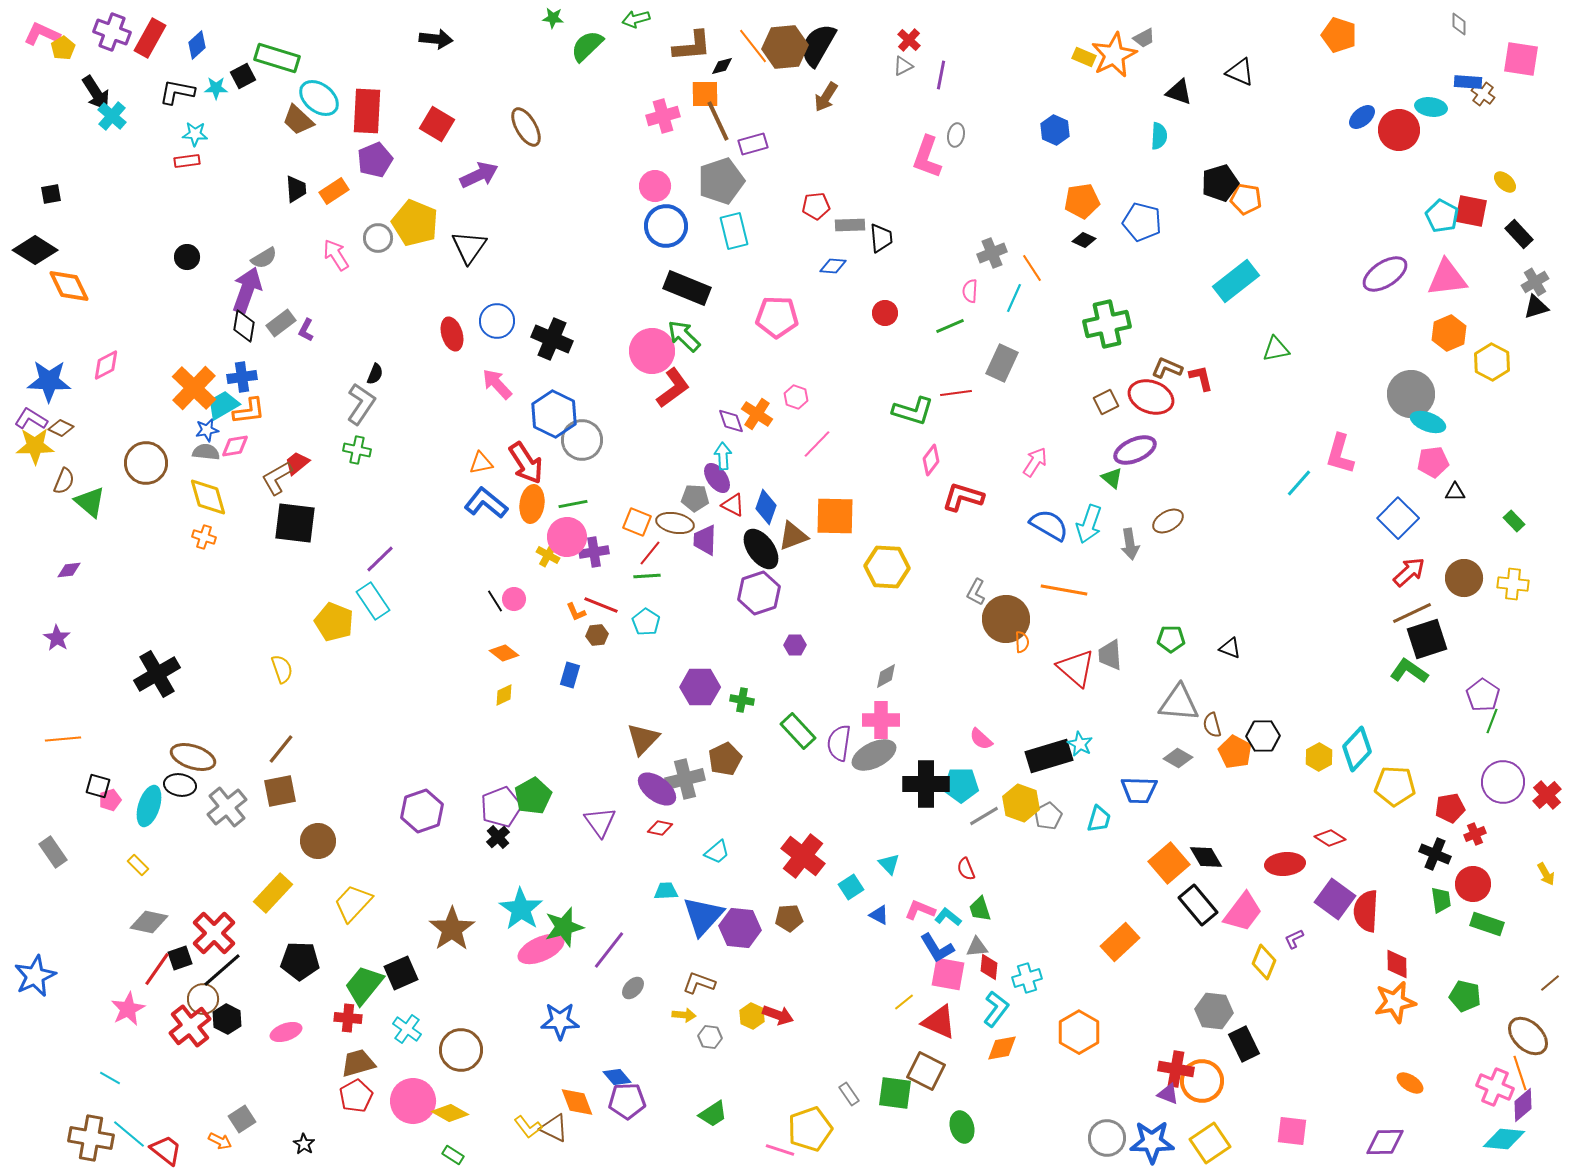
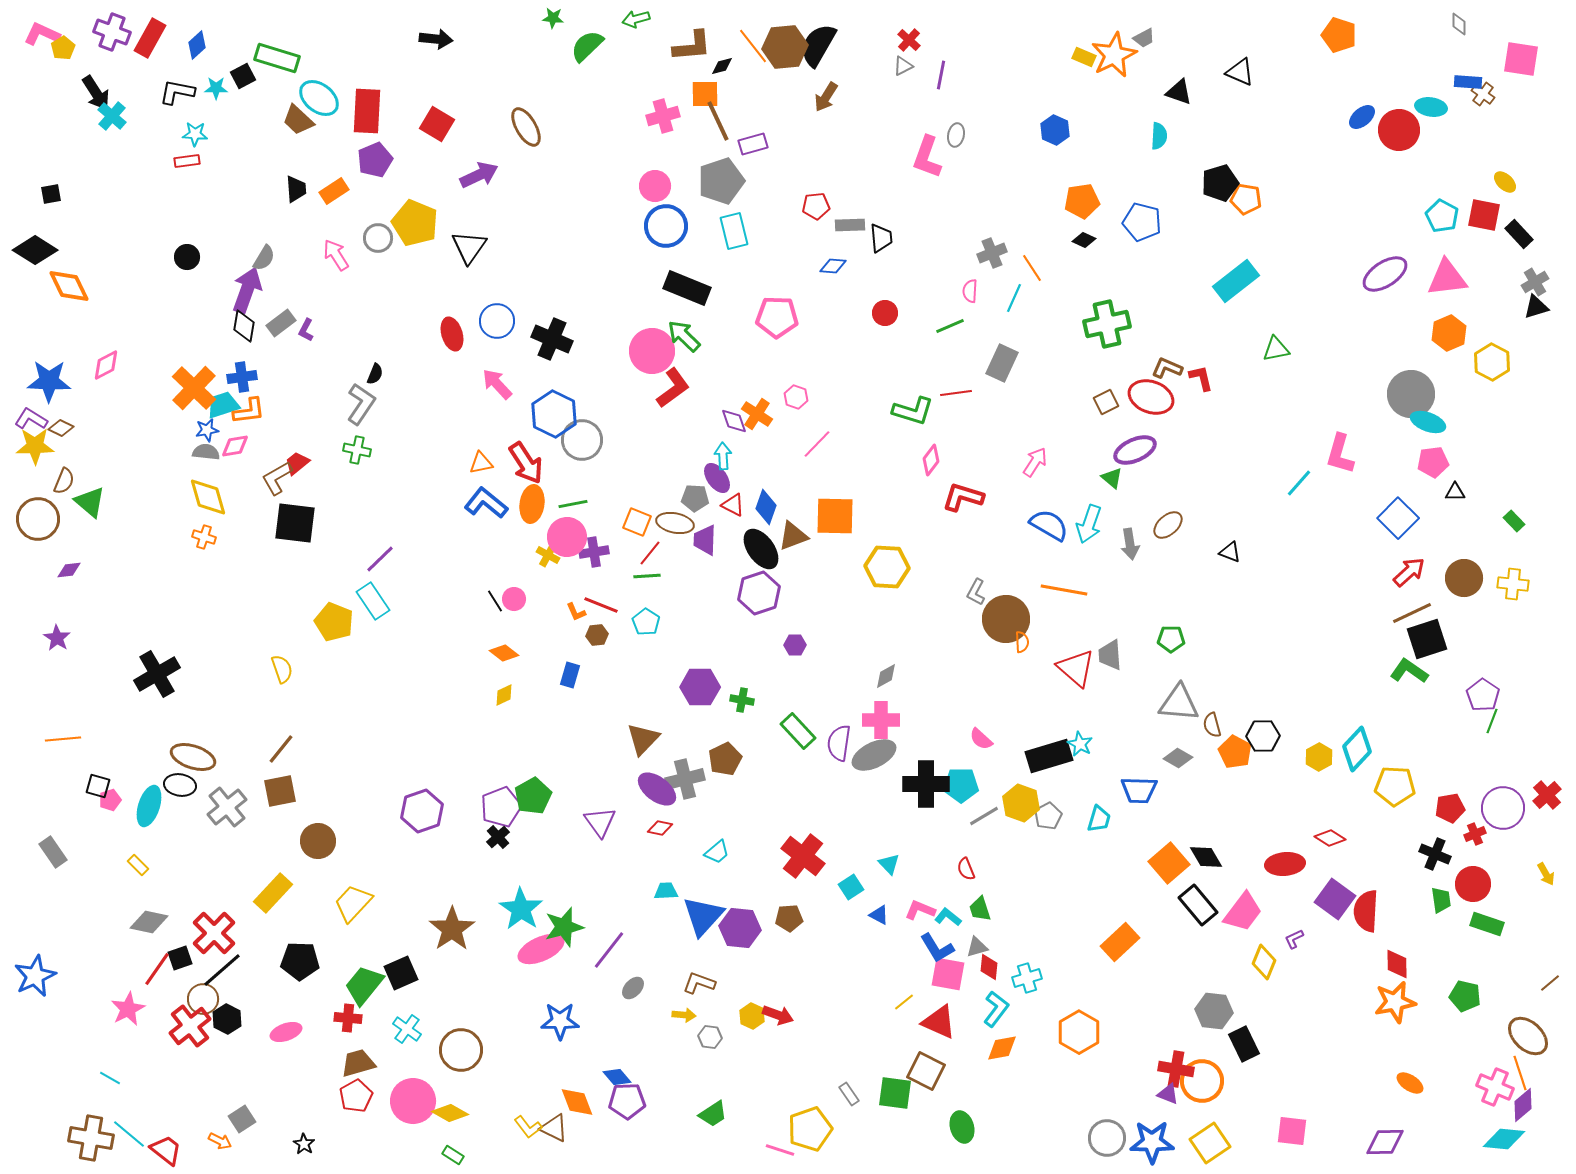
red square at (1471, 211): moved 13 px right, 4 px down
gray semicircle at (264, 258): rotated 28 degrees counterclockwise
cyan trapezoid at (223, 405): rotated 12 degrees clockwise
purple diamond at (731, 421): moved 3 px right
brown circle at (146, 463): moved 108 px left, 56 px down
brown ellipse at (1168, 521): moved 4 px down; rotated 12 degrees counterclockwise
black triangle at (1230, 648): moved 96 px up
purple circle at (1503, 782): moved 26 px down
gray triangle at (977, 947): rotated 10 degrees counterclockwise
